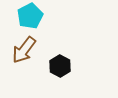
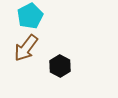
brown arrow: moved 2 px right, 2 px up
